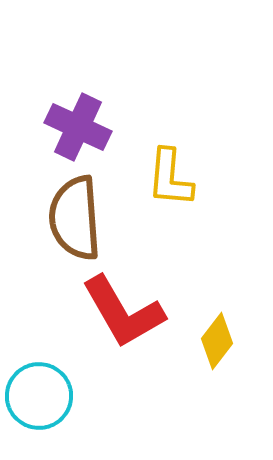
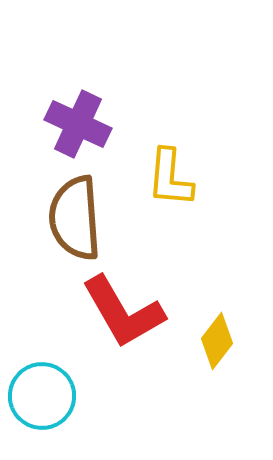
purple cross: moved 3 px up
cyan circle: moved 3 px right
